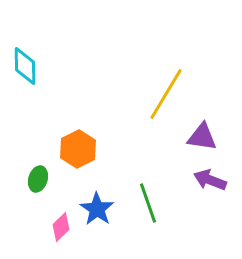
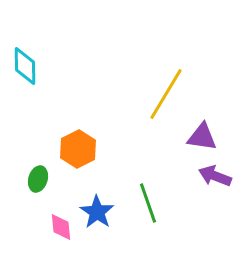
purple arrow: moved 5 px right, 4 px up
blue star: moved 3 px down
pink diamond: rotated 52 degrees counterclockwise
